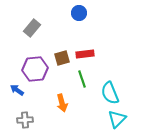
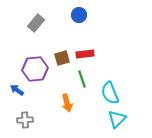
blue circle: moved 2 px down
gray rectangle: moved 4 px right, 5 px up
orange arrow: moved 5 px right
